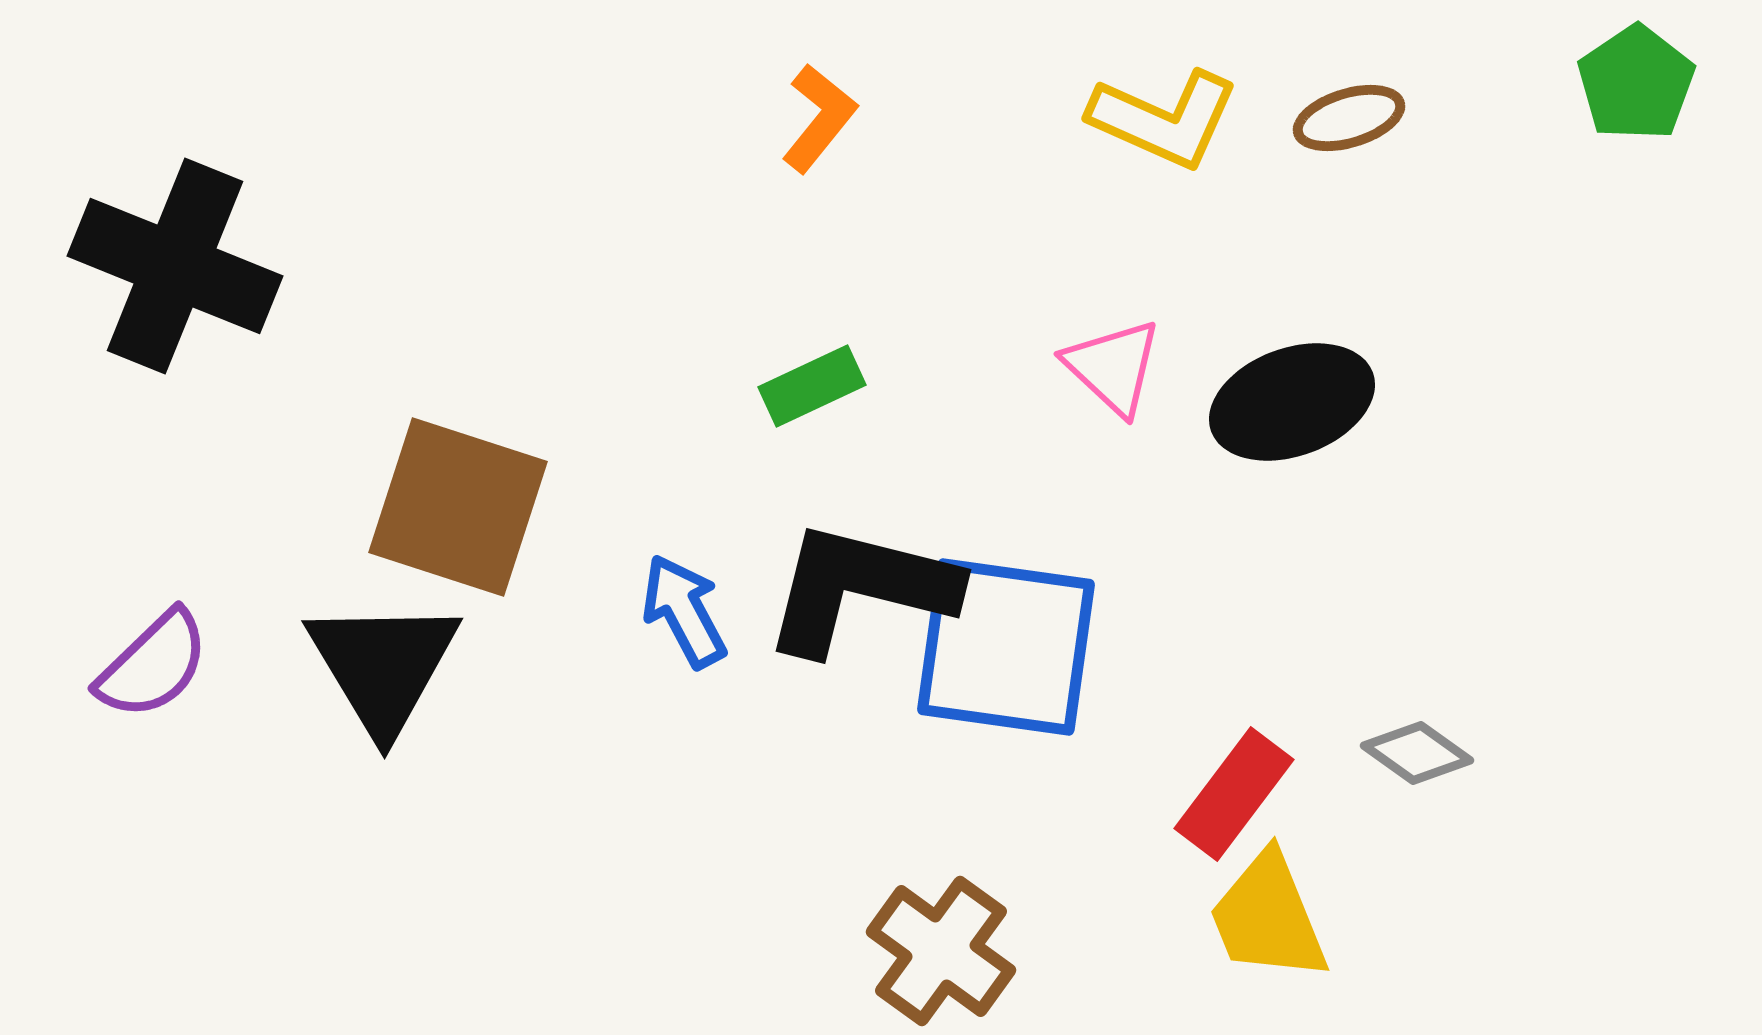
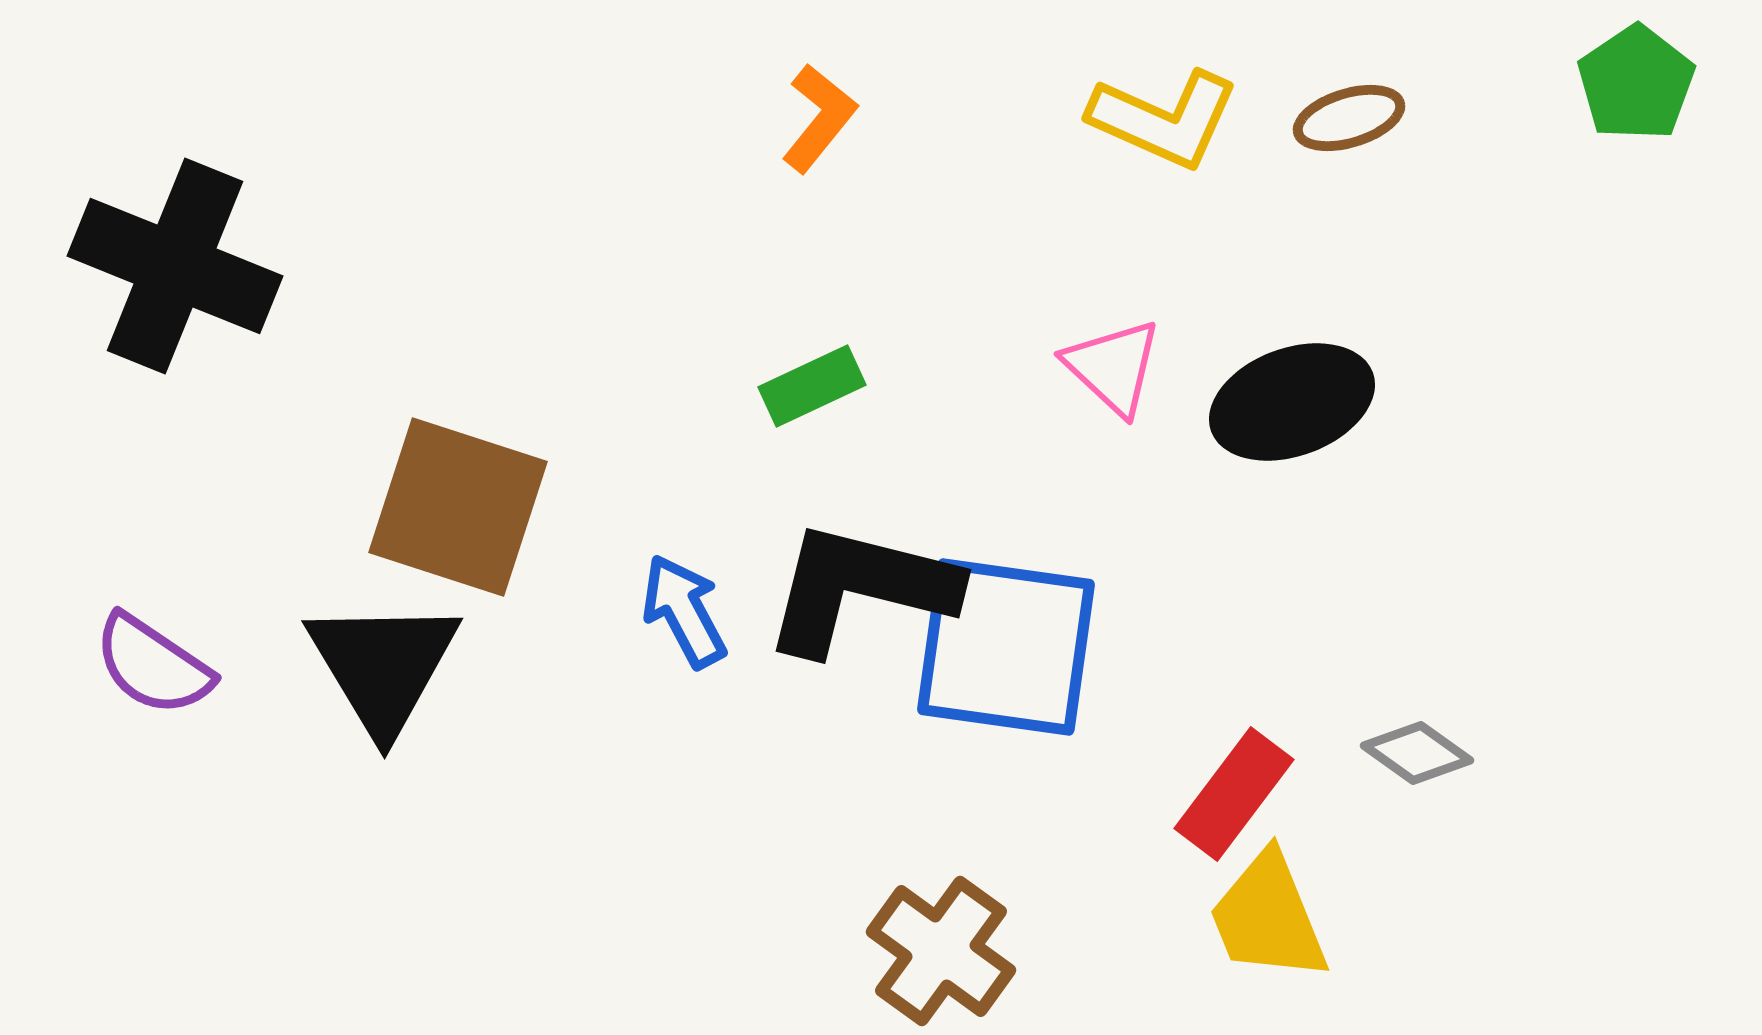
purple semicircle: rotated 78 degrees clockwise
